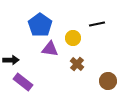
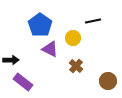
black line: moved 4 px left, 3 px up
purple triangle: rotated 18 degrees clockwise
brown cross: moved 1 px left, 2 px down
